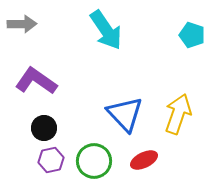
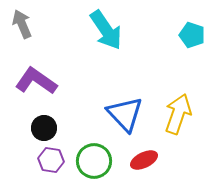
gray arrow: rotated 112 degrees counterclockwise
purple hexagon: rotated 20 degrees clockwise
